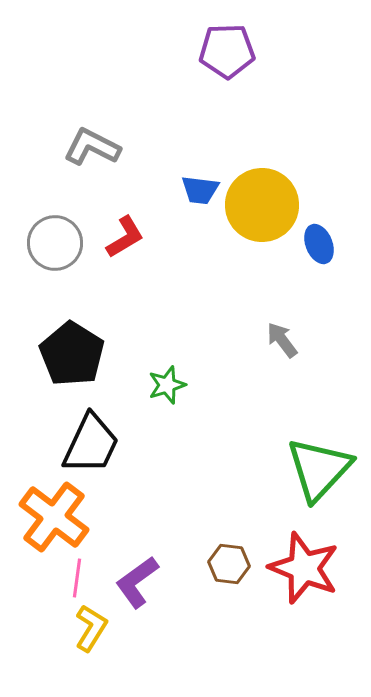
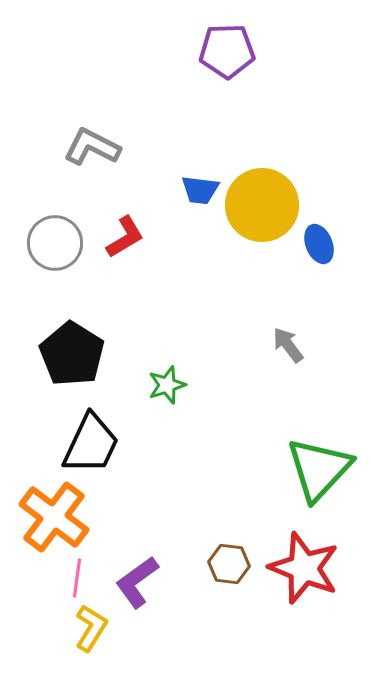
gray arrow: moved 6 px right, 5 px down
